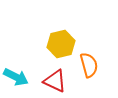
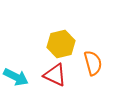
orange semicircle: moved 4 px right, 2 px up
red triangle: moved 6 px up
